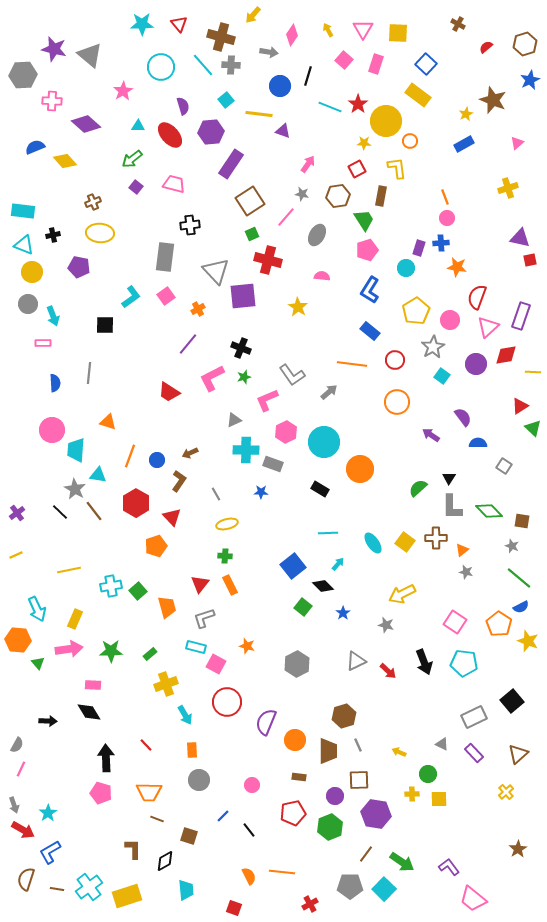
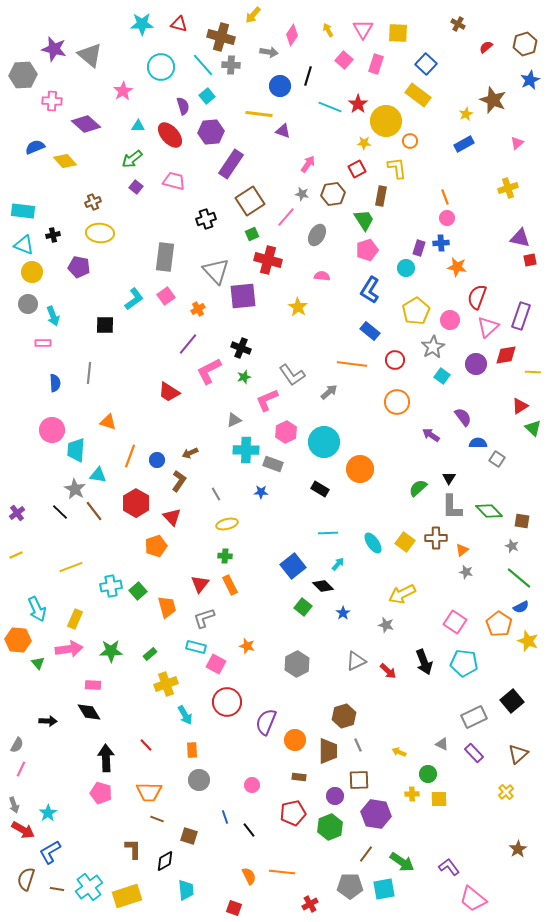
red triangle at (179, 24): rotated 36 degrees counterclockwise
cyan square at (226, 100): moved 19 px left, 4 px up
pink trapezoid at (174, 184): moved 3 px up
brown hexagon at (338, 196): moved 5 px left, 2 px up
black cross at (190, 225): moved 16 px right, 6 px up; rotated 12 degrees counterclockwise
cyan L-shape at (131, 297): moved 3 px right, 2 px down
pink L-shape at (212, 378): moved 3 px left, 7 px up
gray square at (504, 466): moved 7 px left, 7 px up
yellow line at (69, 570): moved 2 px right, 3 px up; rotated 10 degrees counterclockwise
blue line at (223, 816): moved 2 px right, 1 px down; rotated 64 degrees counterclockwise
cyan square at (384, 889): rotated 35 degrees clockwise
